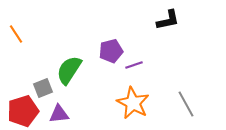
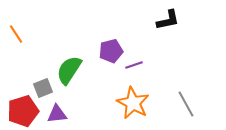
purple triangle: moved 2 px left
